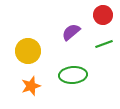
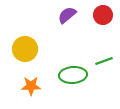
purple semicircle: moved 4 px left, 17 px up
green line: moved 17 px down
yellow circle: moved 3 px left, 2 px up
orange star: rotated 18 degrees clockwise
